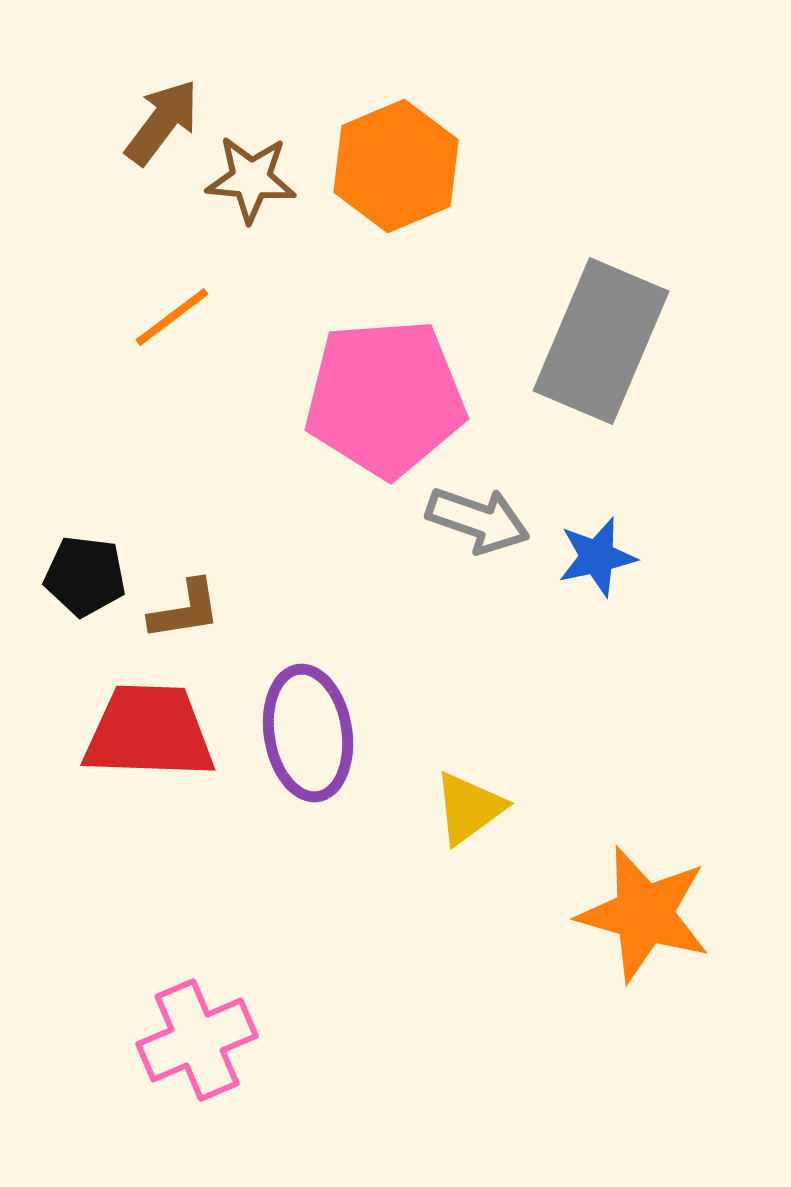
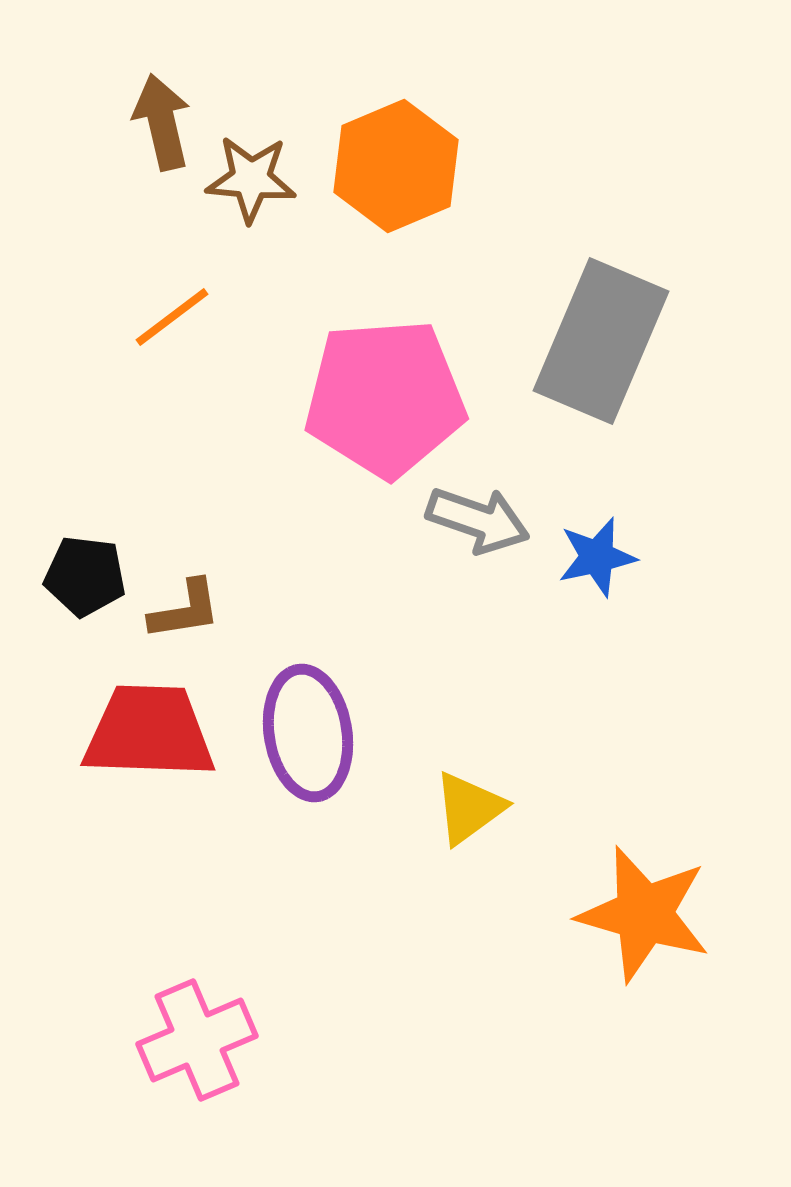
brown arrow: rotated 50 degrees counterclockwise
